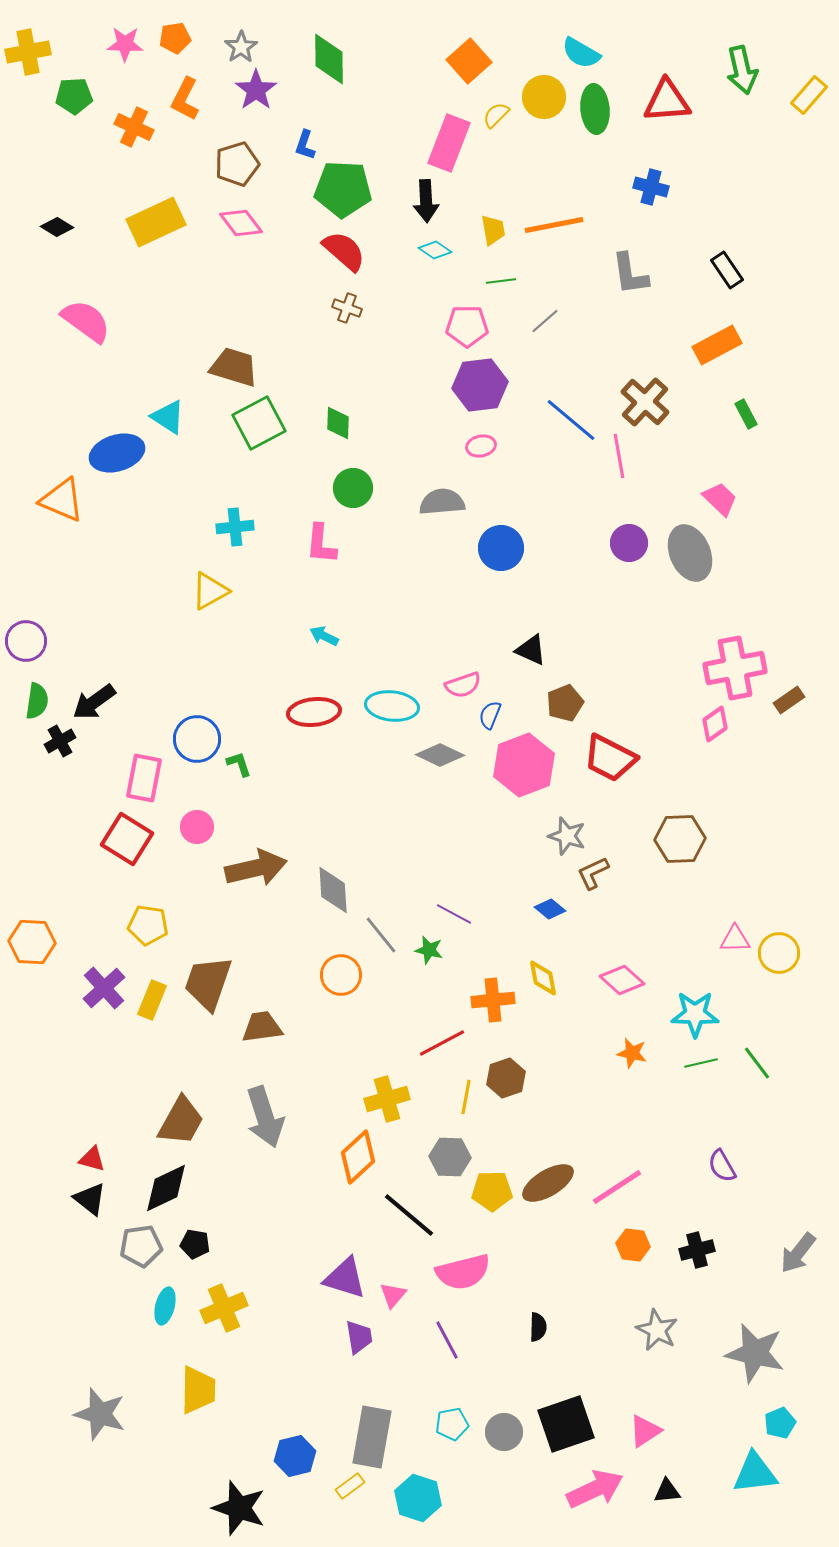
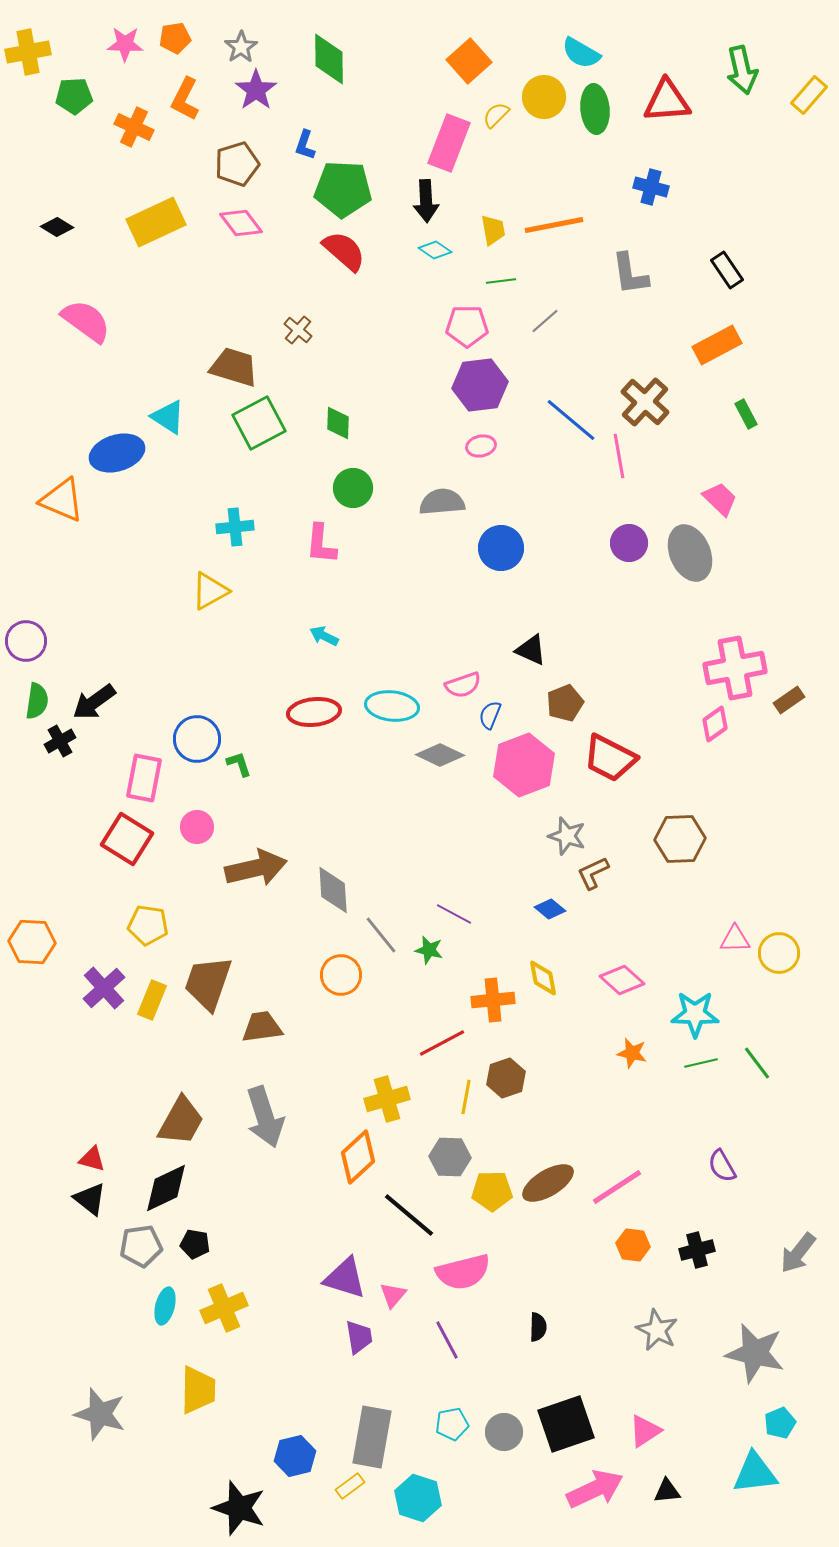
brown cross at (347, 308): moved 49 px left, 22 px down; rotated 20 degrees clockwise
